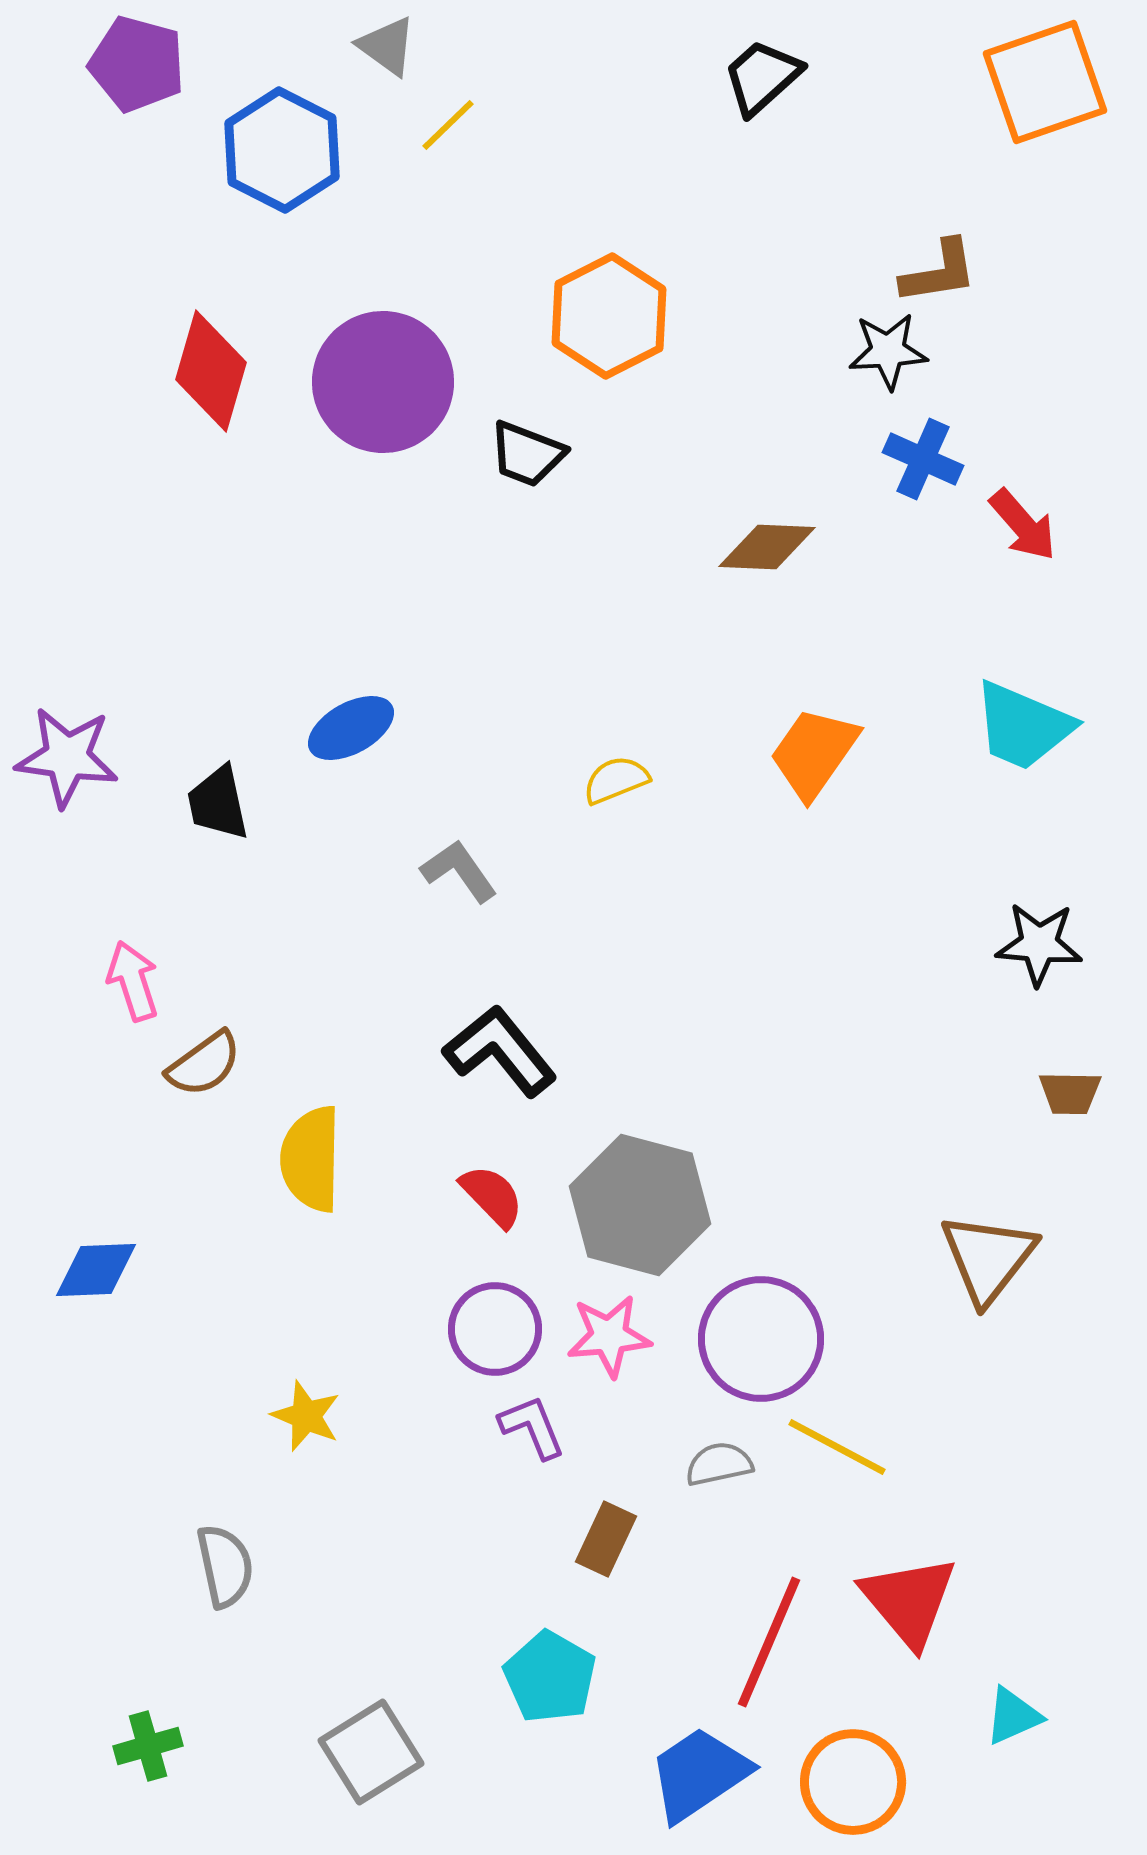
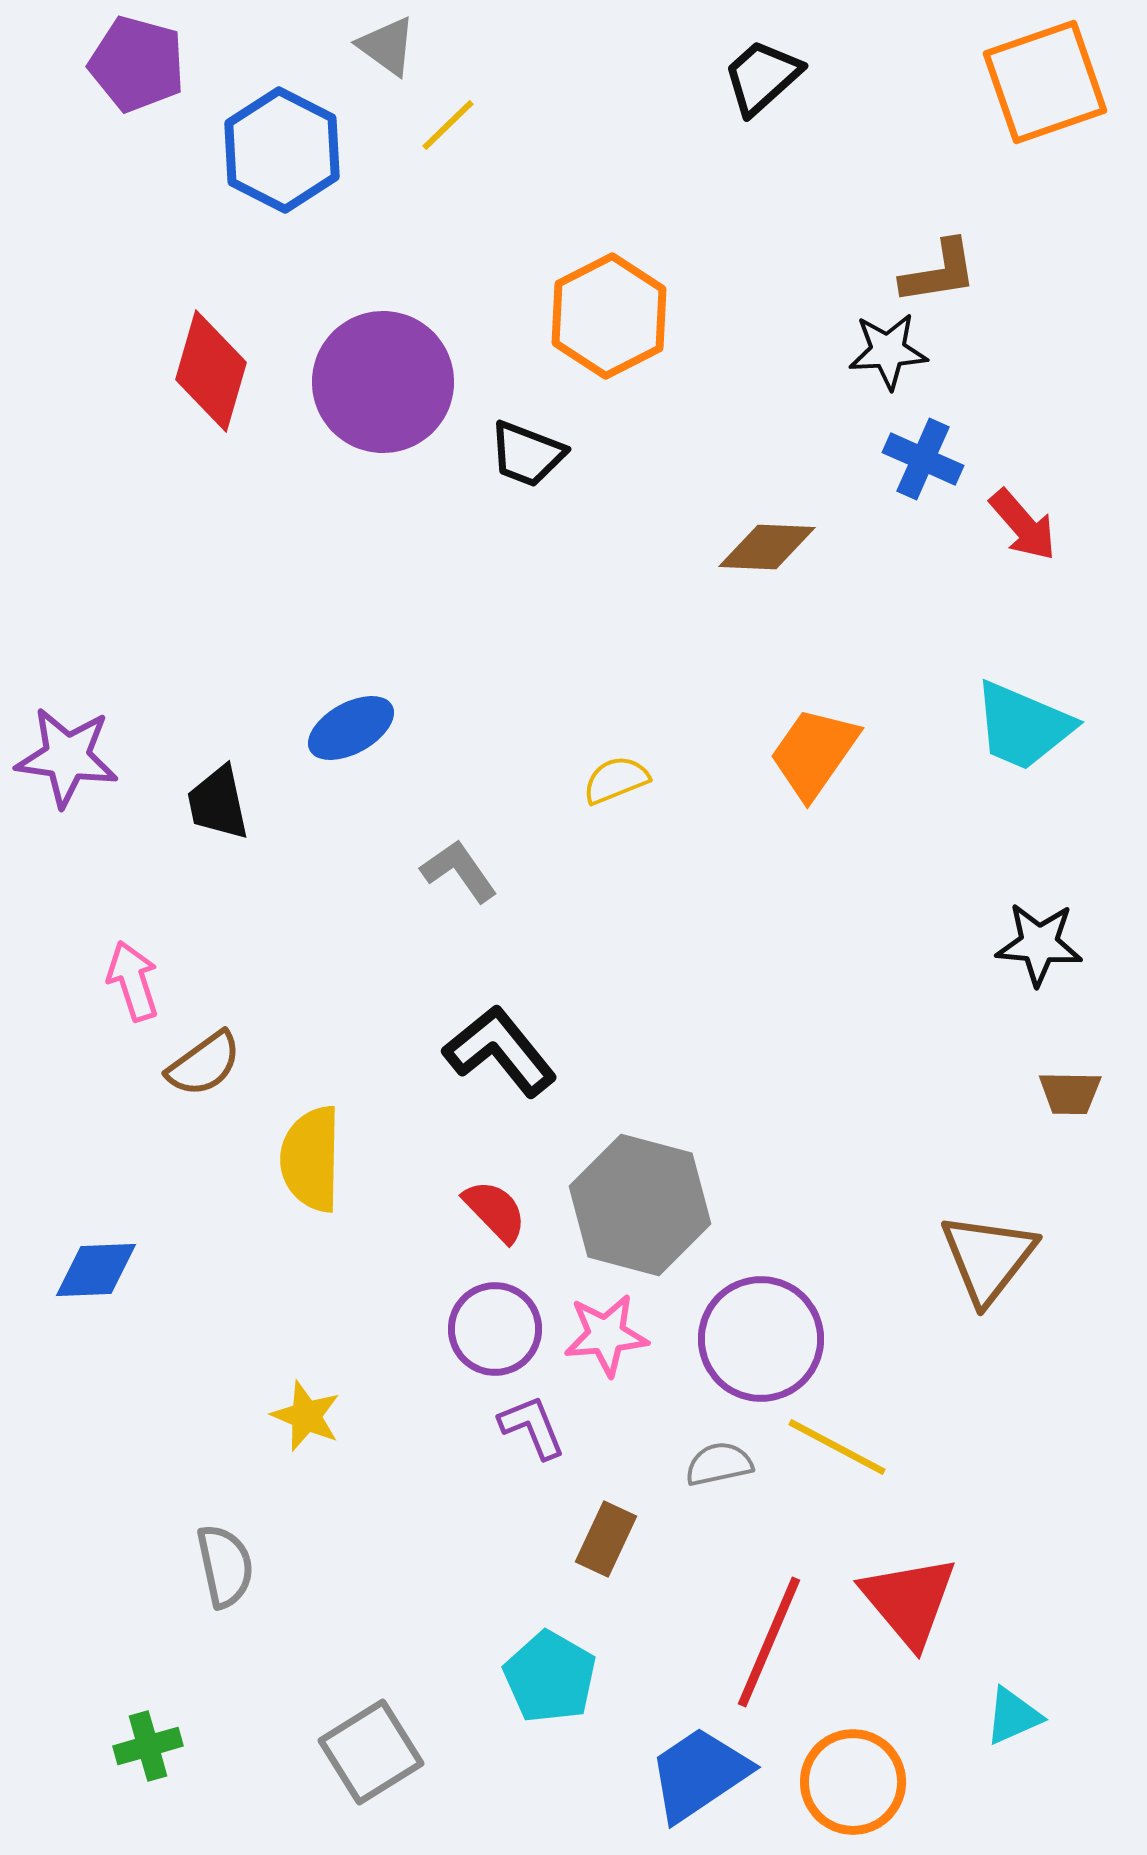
red semicircle at (492, 1196): moved 3 px right, 15 px down
pink star at (609, 1336): moved 3 px left, 1 px up
